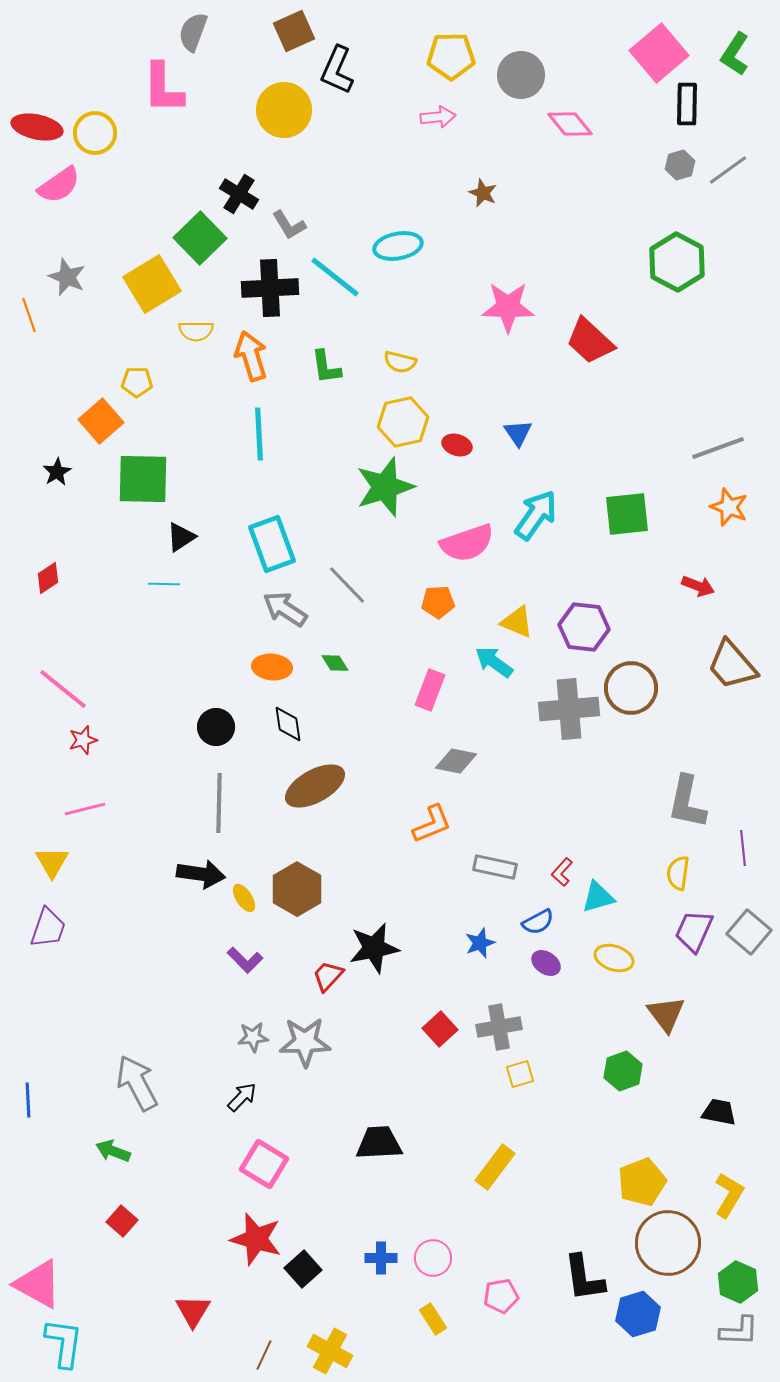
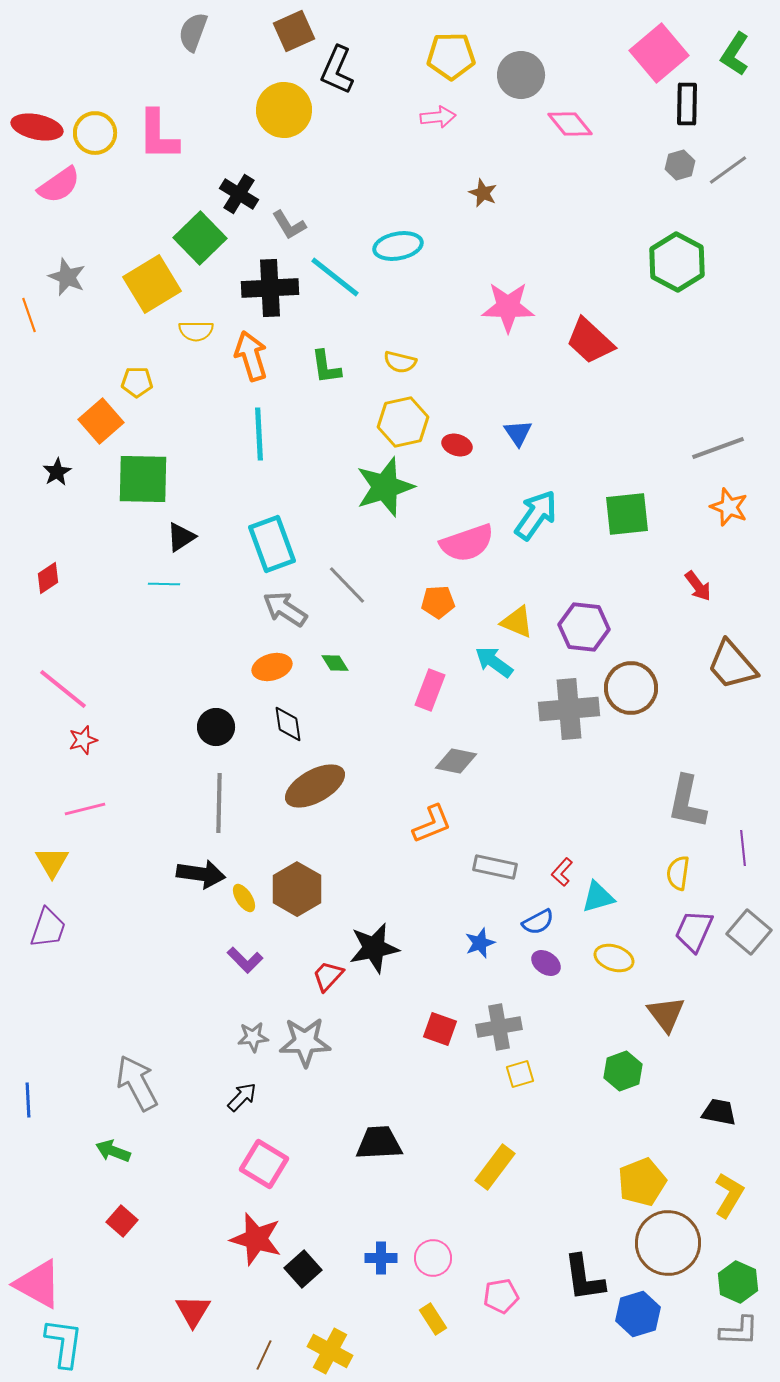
pink L-shape at (163, 88): moved 5 px left, 47 px down
red arrow at (698, 586): rotated 32 degrees clockwise
orange ellipse at (272, 667): rotated 21 degrees counterclockwise
red square at (440, 1029): rotated 28 degrees counterclockwise
